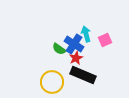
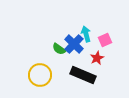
blue cross: rotated 12 degrees clockwise
red star: moved 21 px right
yellow circle: moved 12 px left, 7 px up
